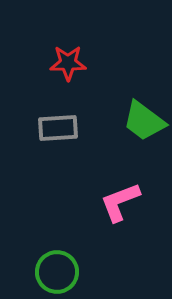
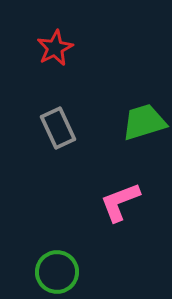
red star: moved 13 px left, 15 px up; rotated 27 degrees counterclockwise
green trapezoid: moved 1 px down; rotated 126 degrees clockwise
gray rectangle: rotated 69 degrees clockwise
